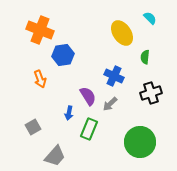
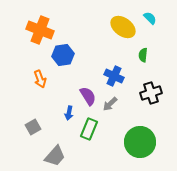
yellow ellipse: moved 1 px right, 6 px up; rotated 20 degrees counterclockwise
green semicircle: moved 2 px left, 2 px up
